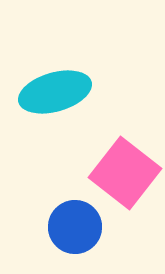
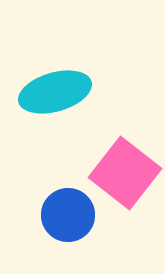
blue circle: moved 7 px left, 12 px up
